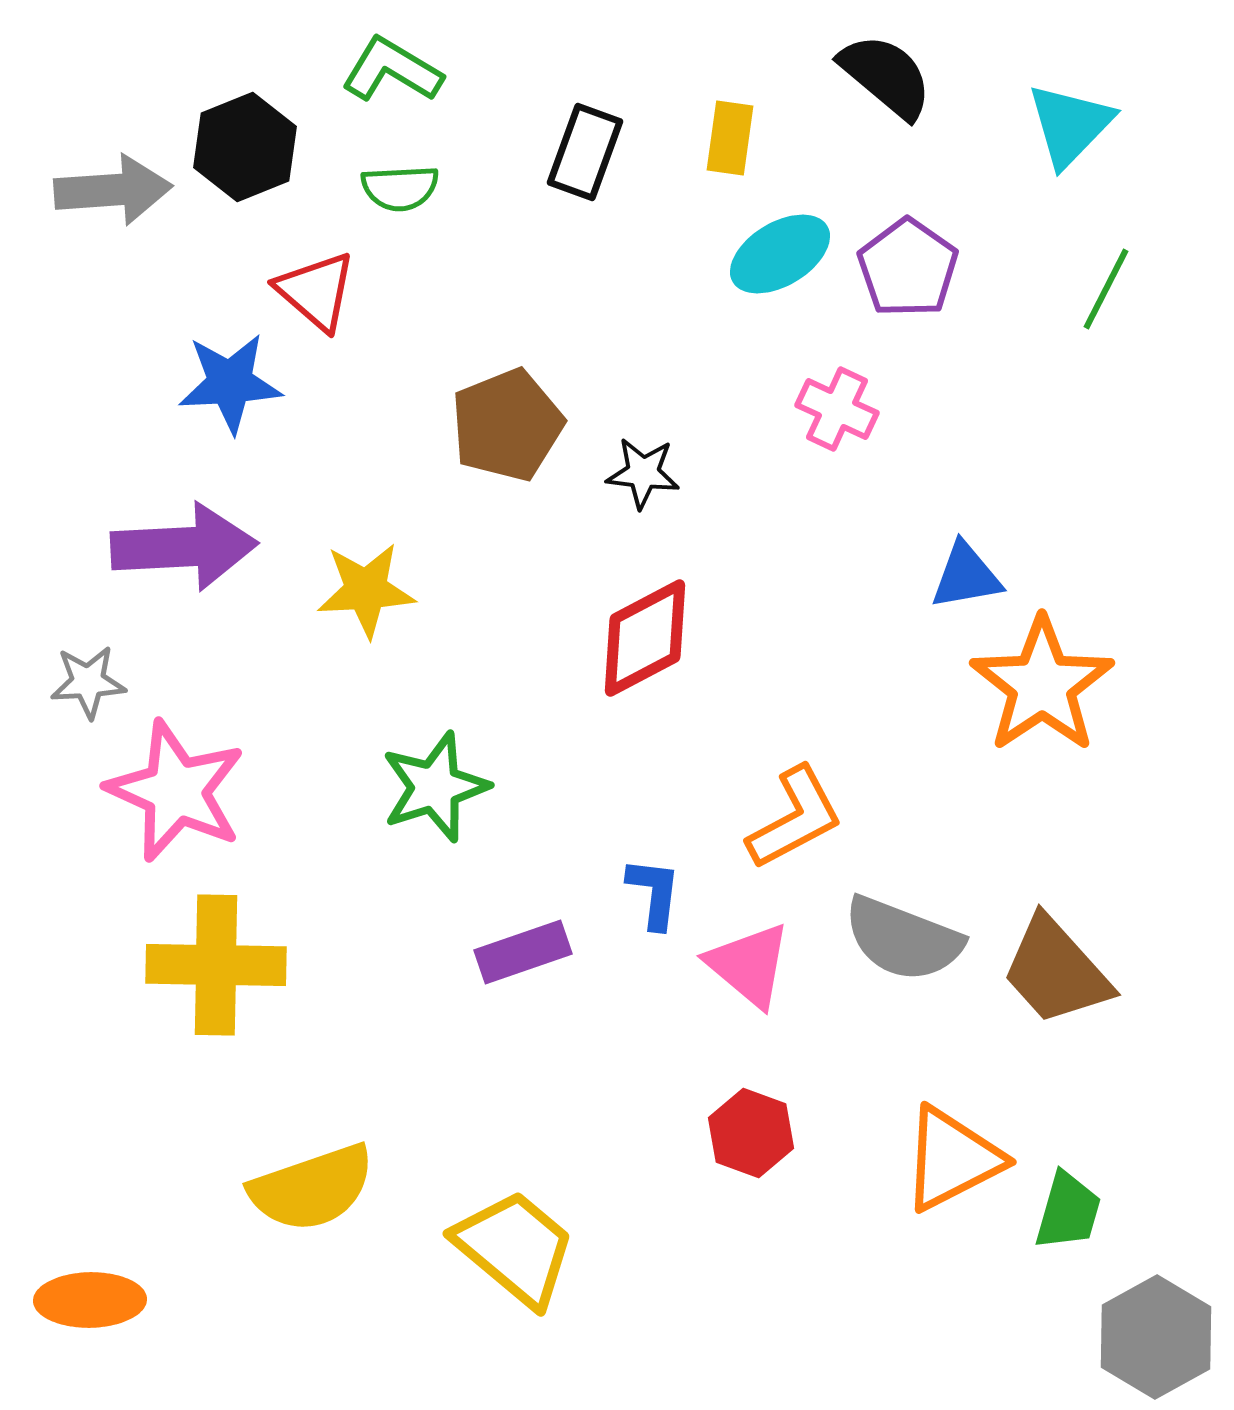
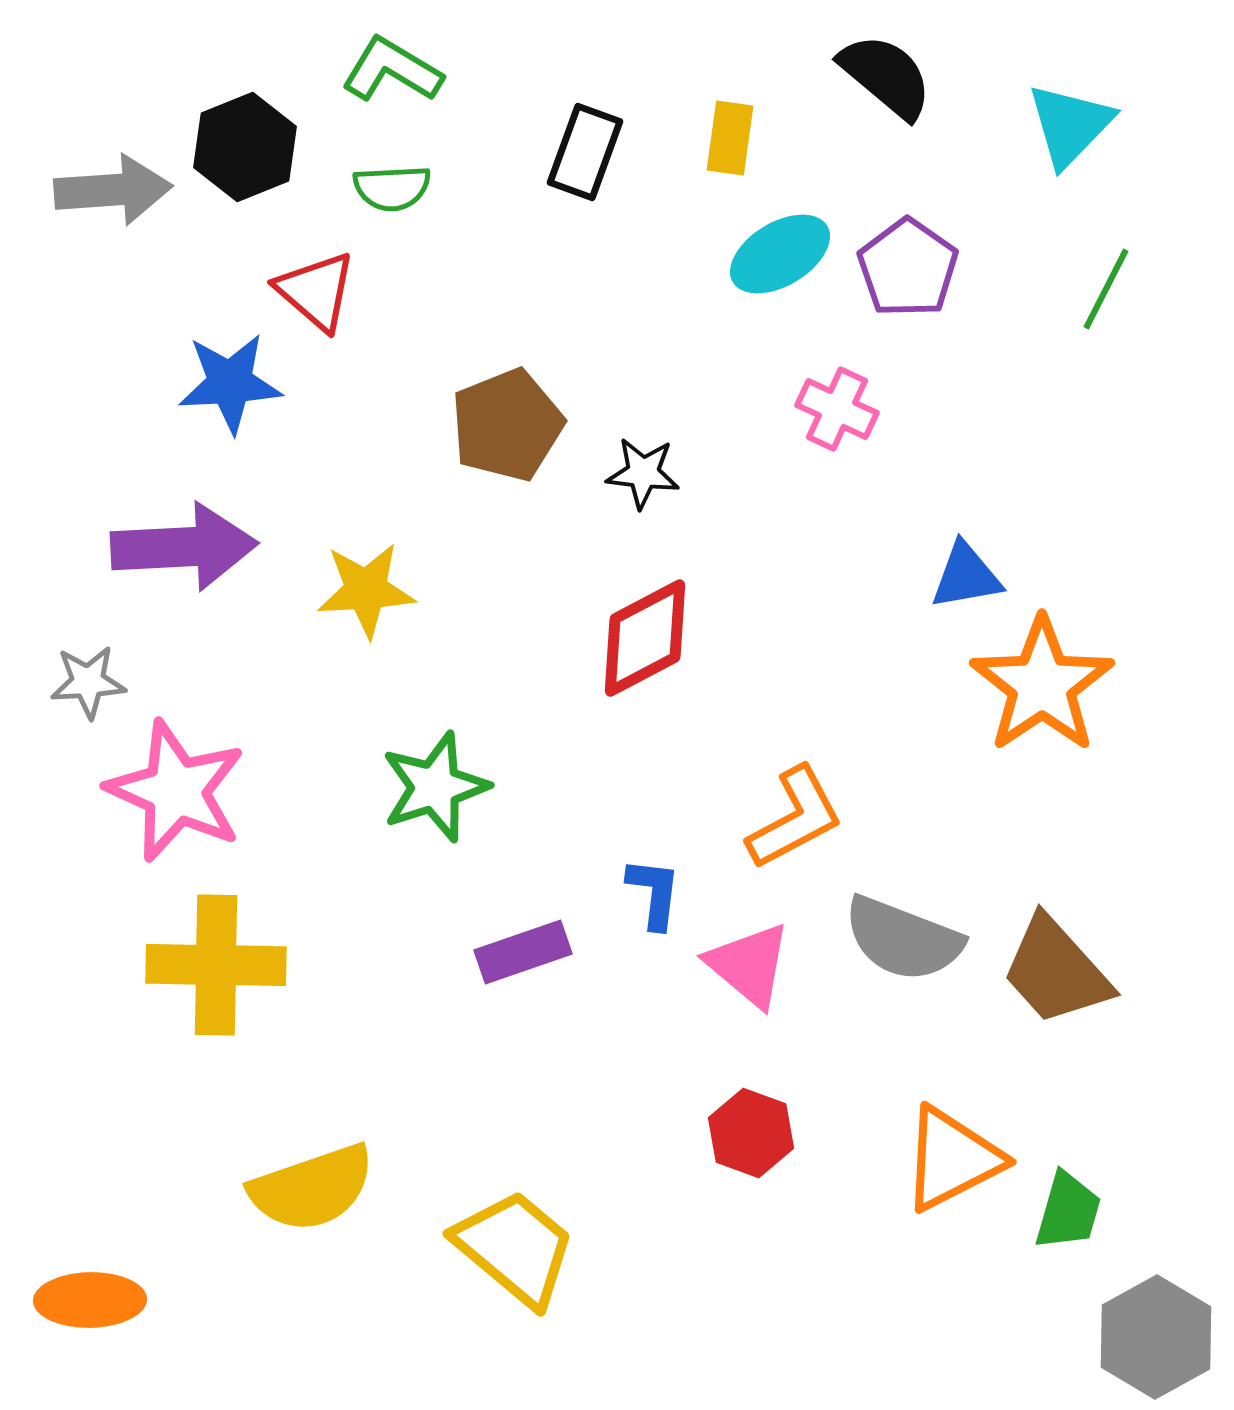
green semicircle: moved 8 px left
